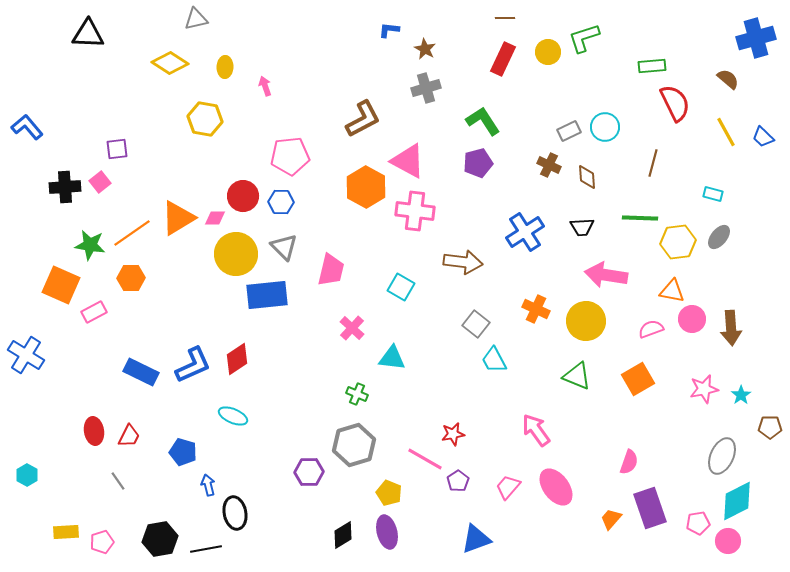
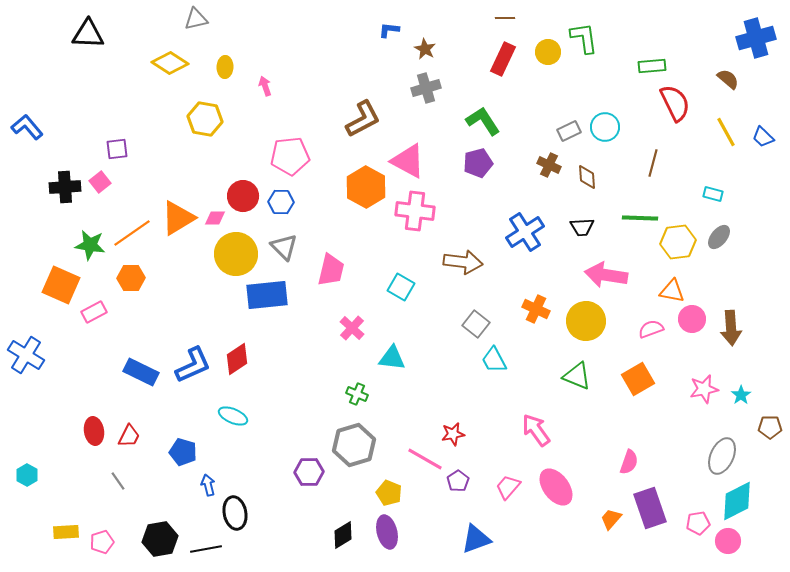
green L-shape at (584, 38): rotated 100 degrees clockwise
